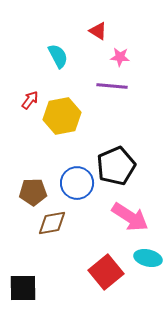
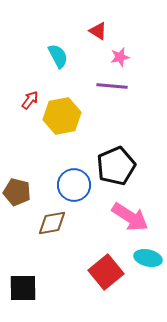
pink star: rotated 18 degrees counterclockwise
blue circle: moved 3 px left, 2 px down
brown pentagon: moved 16 px left; rotated 16 degrees clockwise
